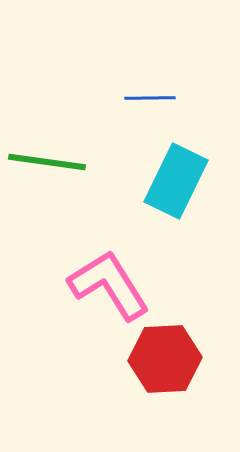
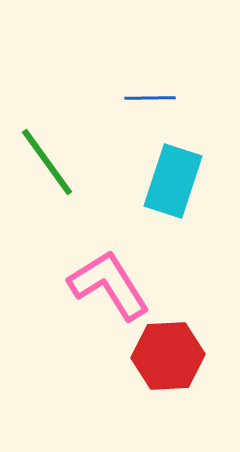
green line: rotated 46 degrees clockwise
cyan rectangle: moved 3 px left; rotated 8 degrees counterclockwise
red hexagon: moved 3 px right, 3 px up
